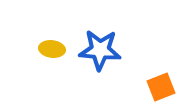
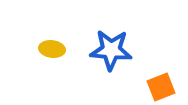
blue star: moved 11 px right
